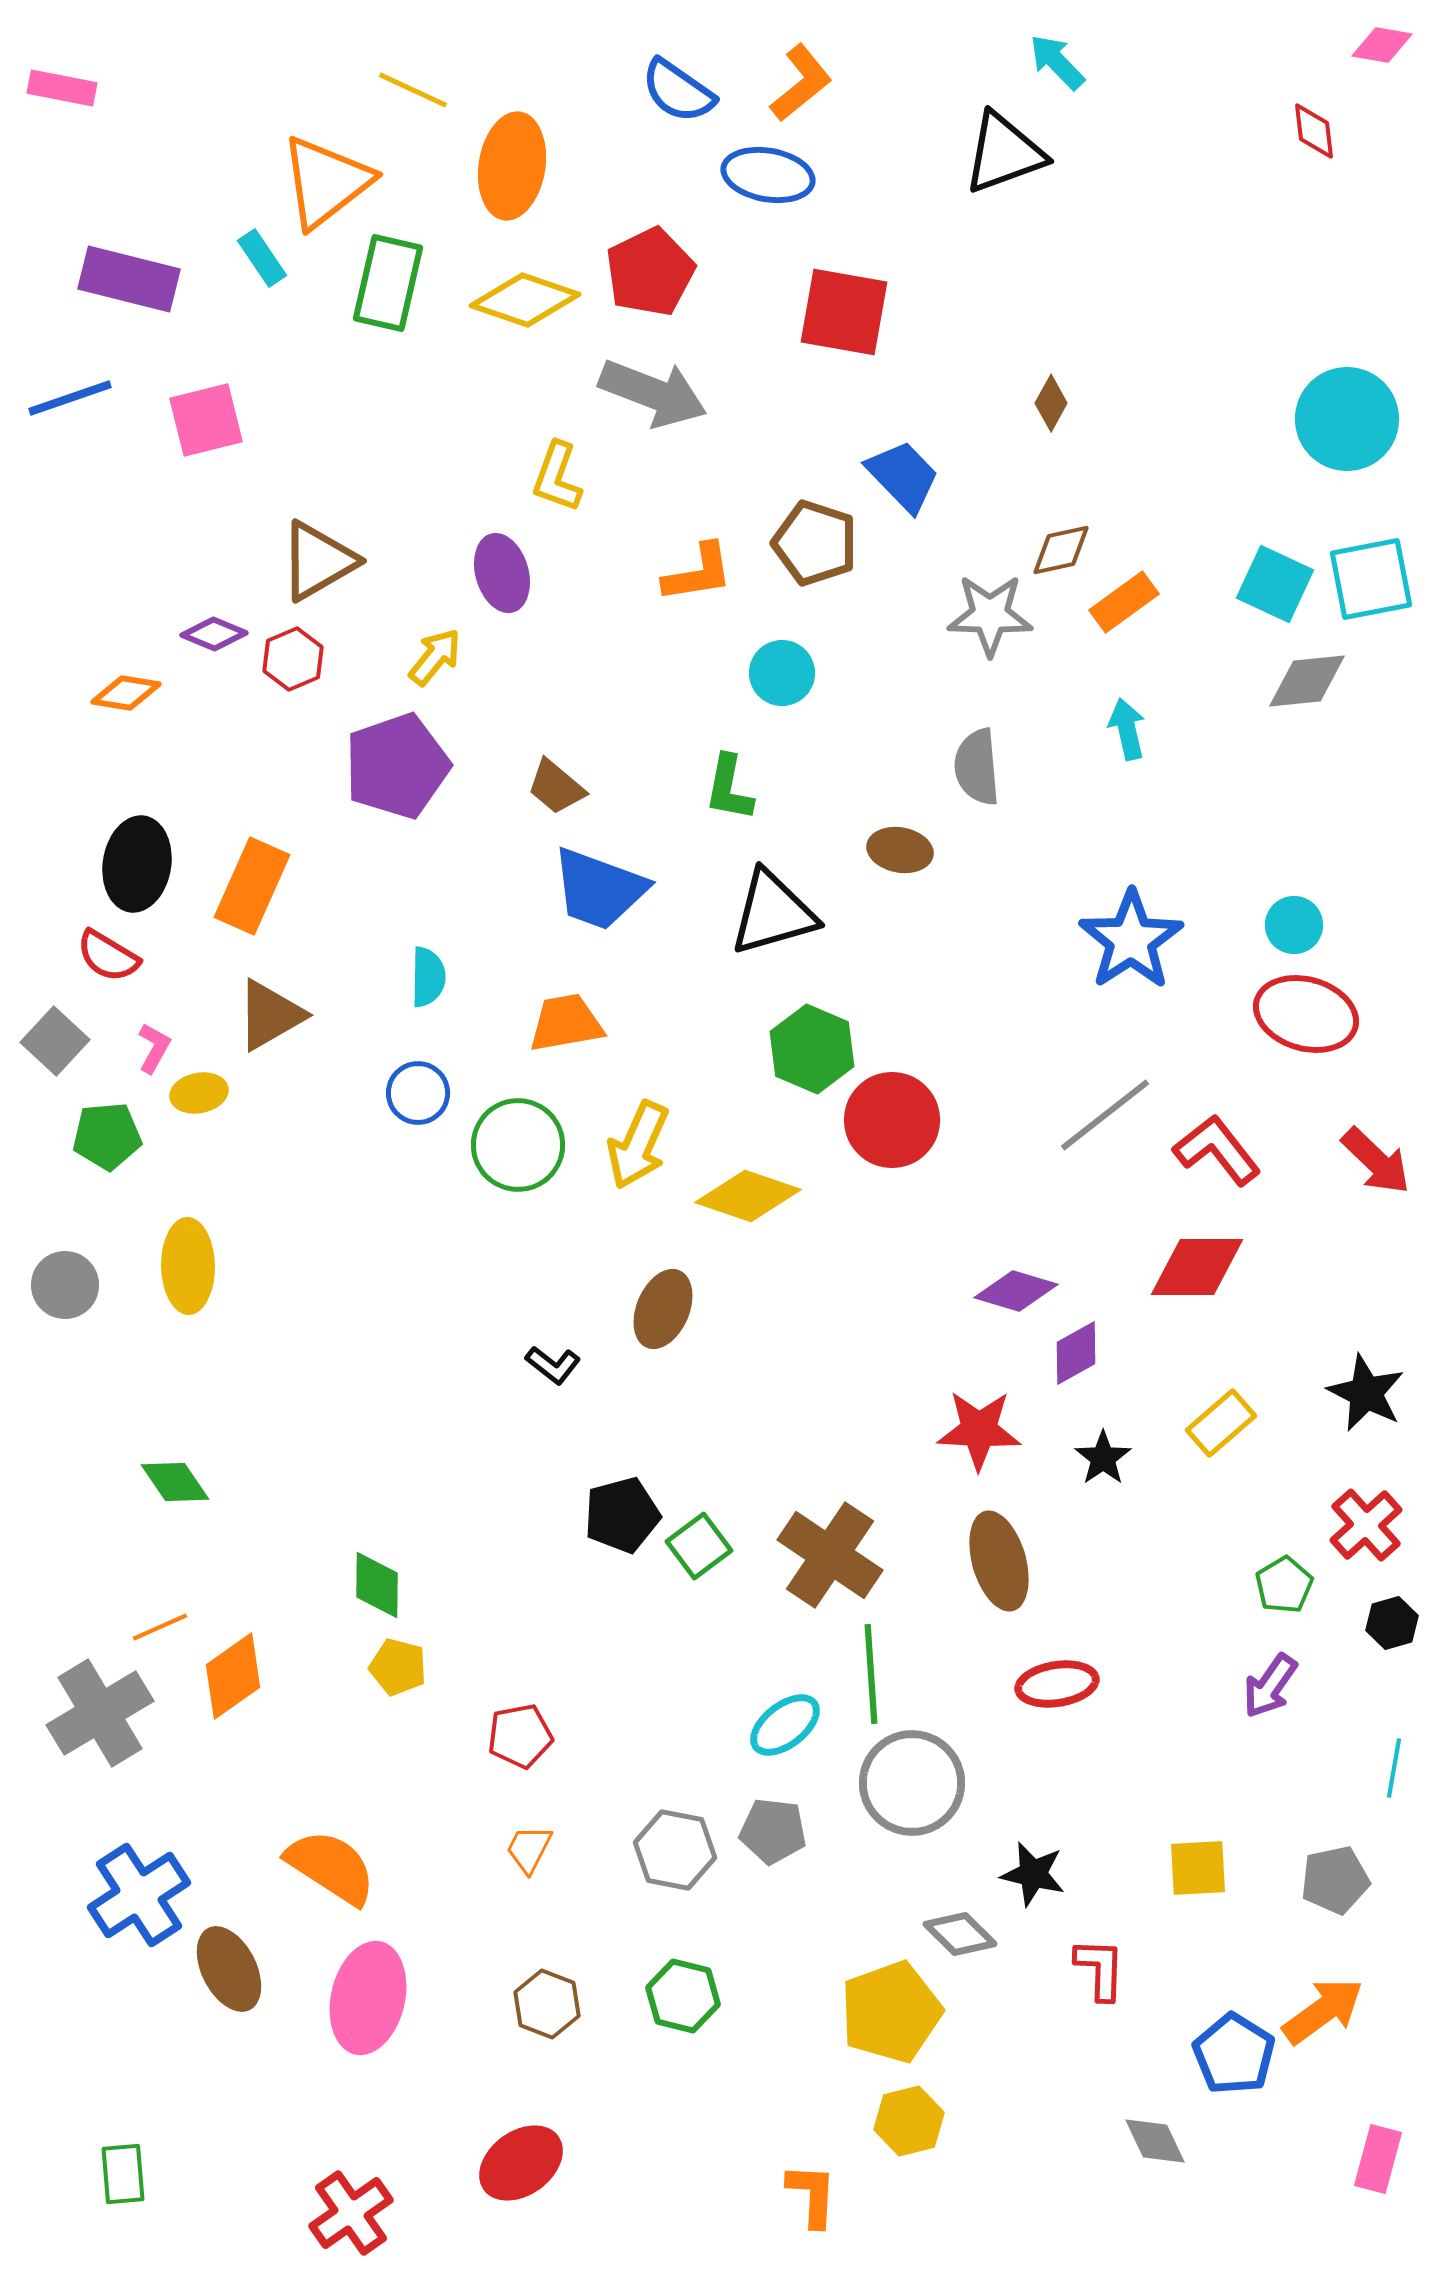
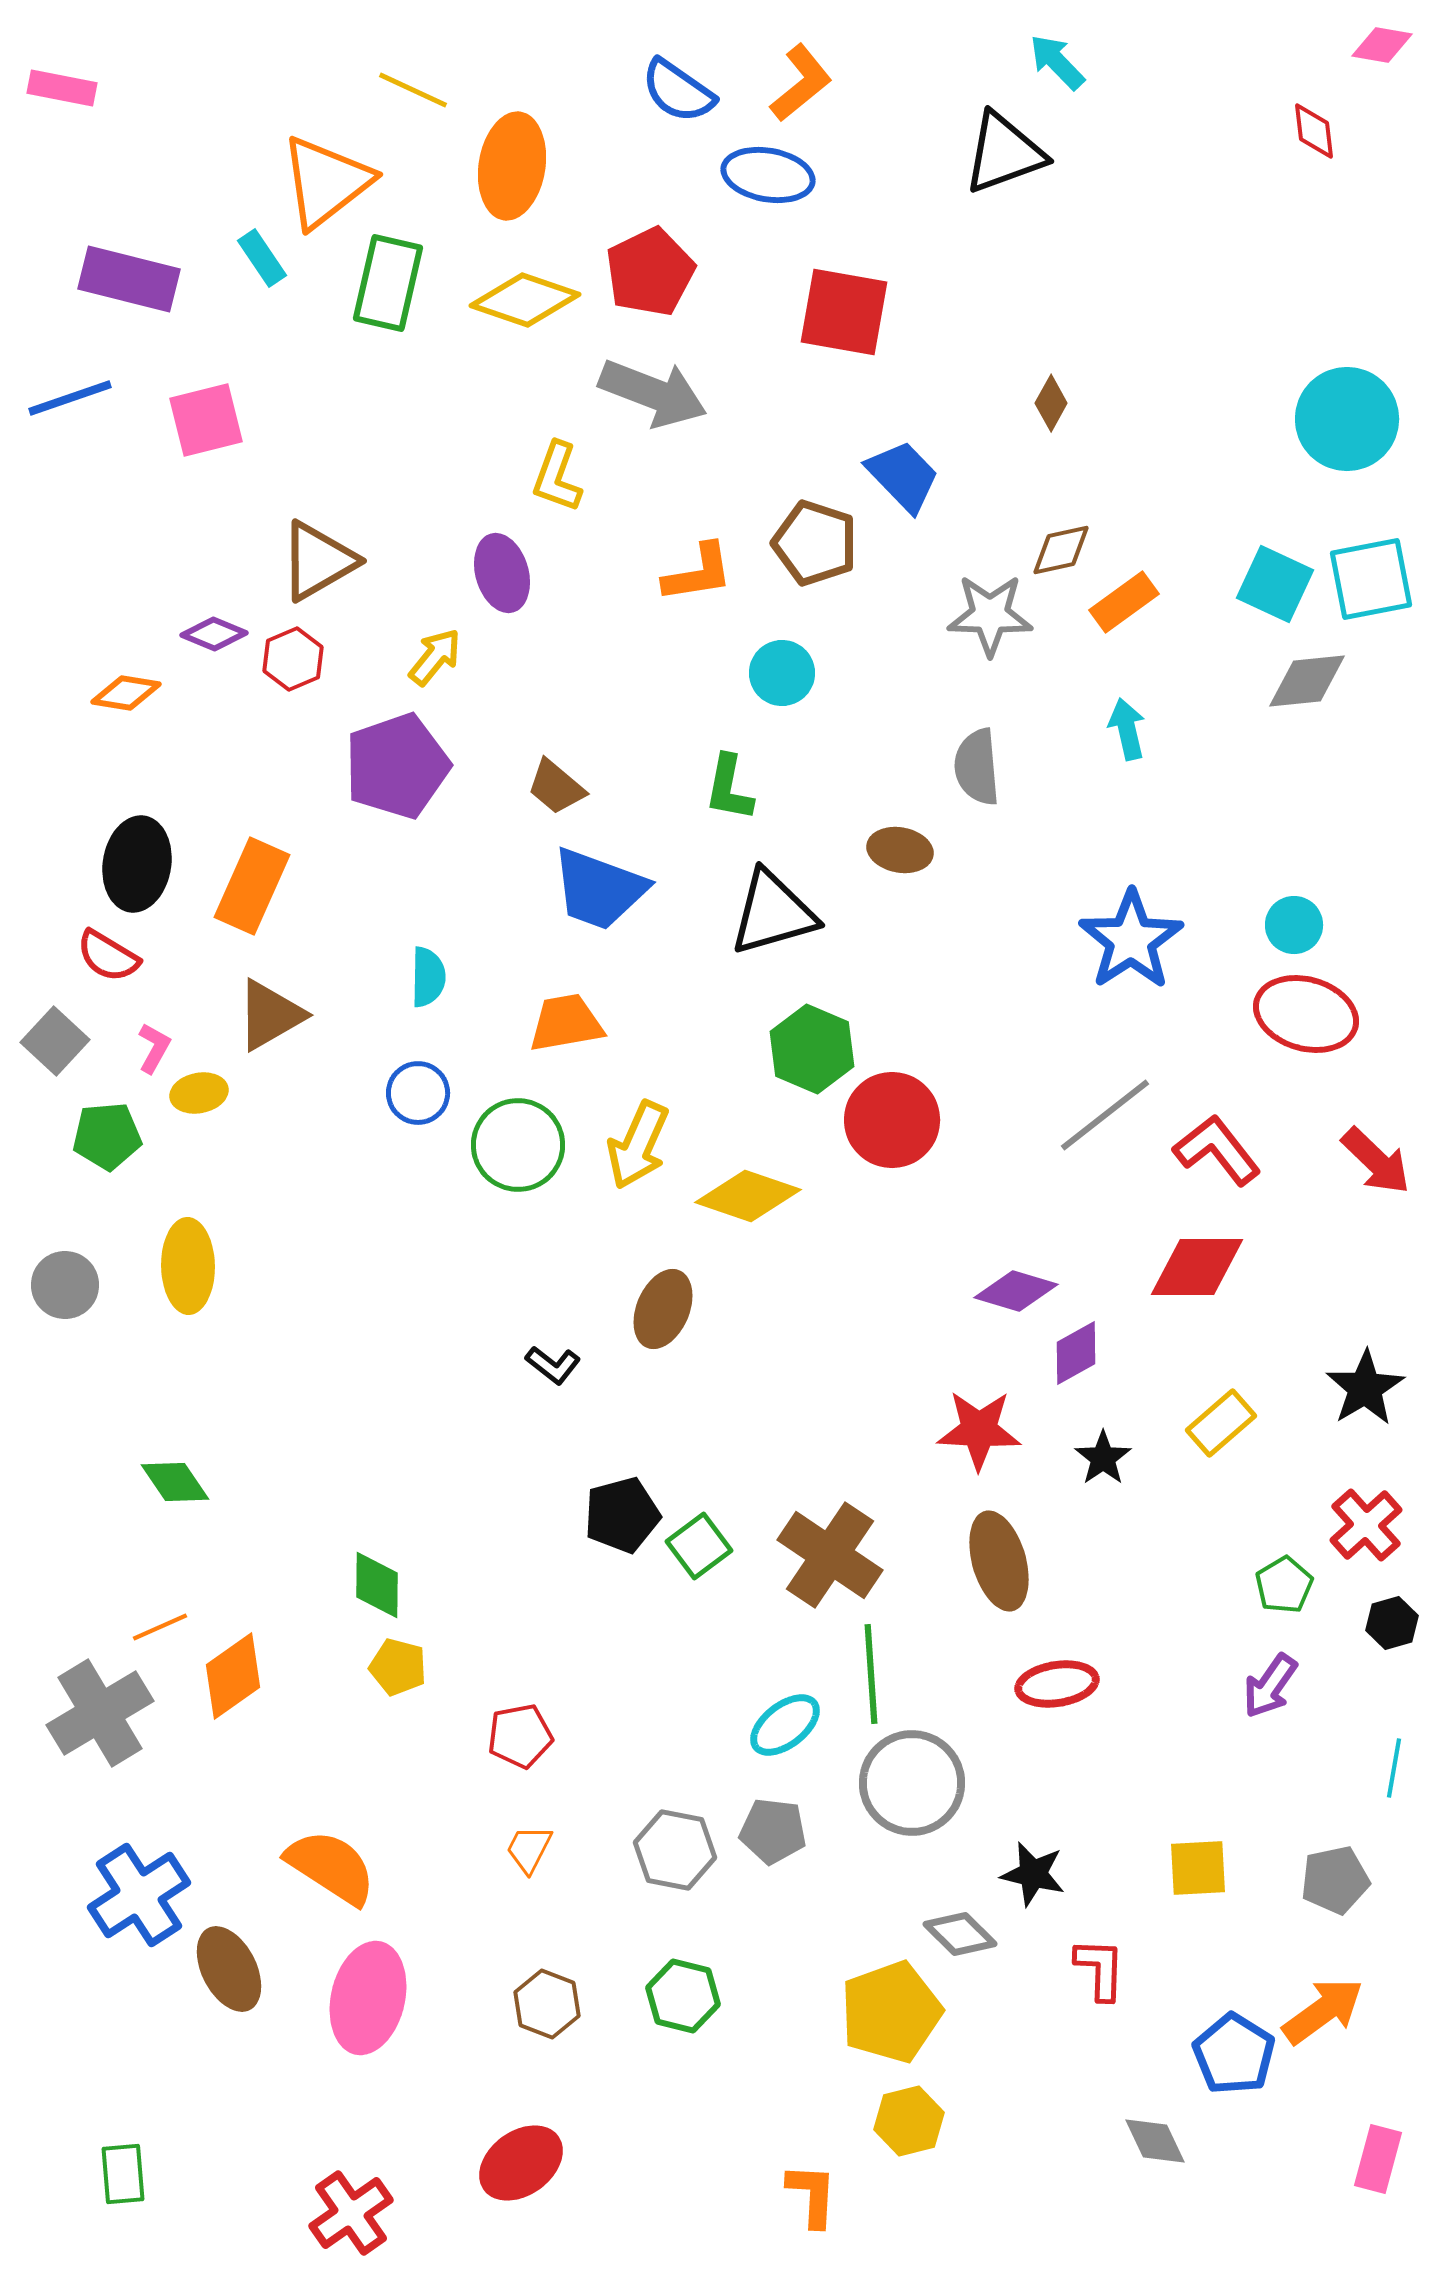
black star at (1366, 1393): moved 1 px left, 5 px up; rotated 14 degrees clockwise
